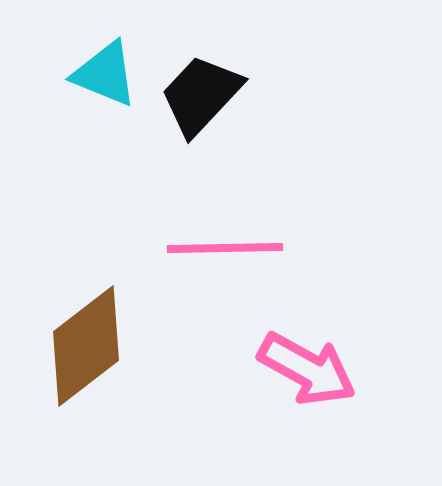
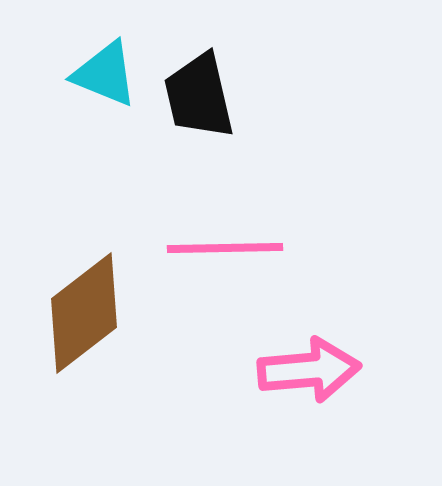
black trapezoid: moved 2 px left, 1 px down; rotated 56 degrees counterclockwise
brown diamond: moved 2 px left, 33 px up
pink arrow: moved 2 px right, 1 px down; rotated 34 degrees counterclockwise
